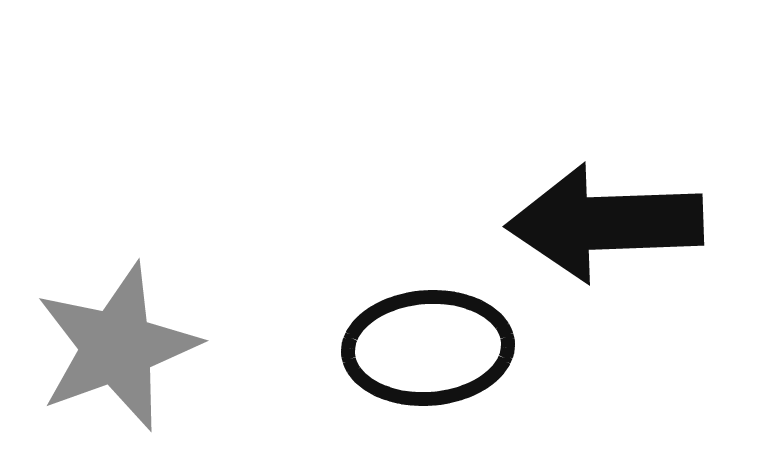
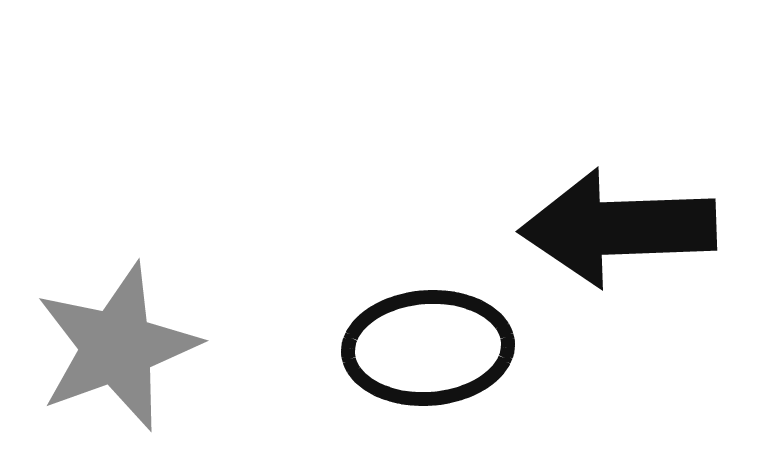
black arrow: moved 13 px right, 5 px down
